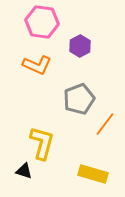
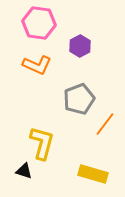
pink hexagon: moved 3 px left, 1 px down
